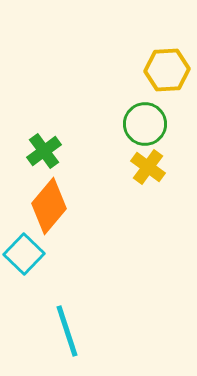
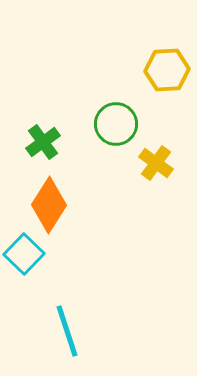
green circle: moved 29 px left
green cross: moved 1 px left, 9 px up
yellow cross: moved 8 px right, 4 px up
orange diamond: moved 1 px up; rotated 8 degrees counterclockwise
